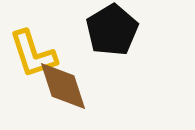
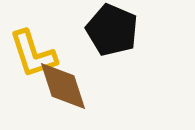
black pentagon: rotated 18 degrees counterclockwise
